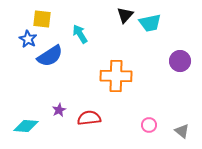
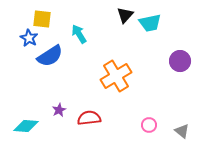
cyan arrow: moved 1 px left
blue star: moved 1 px right, 1 px up
orange cross: rotated 32 degrees counterclockwise
